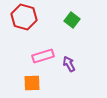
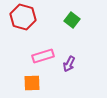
red hexagon: moved 1 px left
purple arrow: rotated 126 degrees counterclockwise
